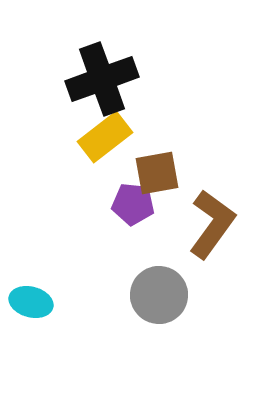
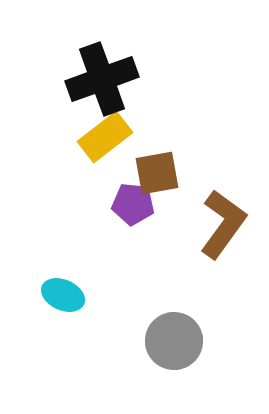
brown L-shape: moved 11 px right
gray circle: moved 15 px right, 46 px down
cyan ellipse: moved 32 px right, 7 px up; rotated 9 degrees clockwise
